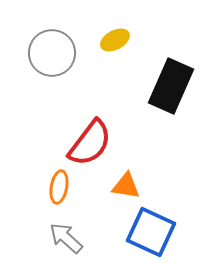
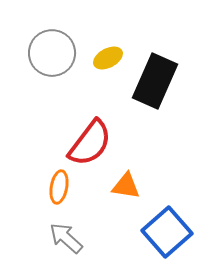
yellow ellipse: moved 7 px left, 18 px down
black rectangle: moved 16 px left, 5 px up
blue square: moved 16 px right; rotated 24 degrees clockwise
